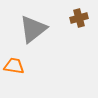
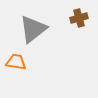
orange trapezoid: moved 2 px right, 4 px up
